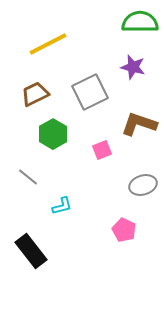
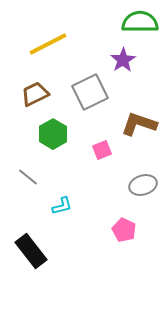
purple star: moved 10 px left, 7 px up; rotated 25 degrees clockwise
